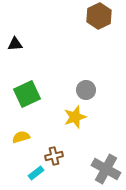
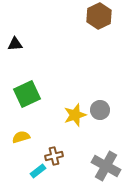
gray circle: moved 14 px right, 20 px down
yellow star: moved 2 px up
gray cross: moved 3 px up
cyan rectangle: moved 2 px right, 2 px up
